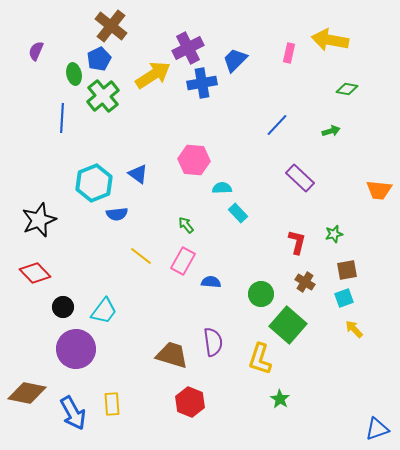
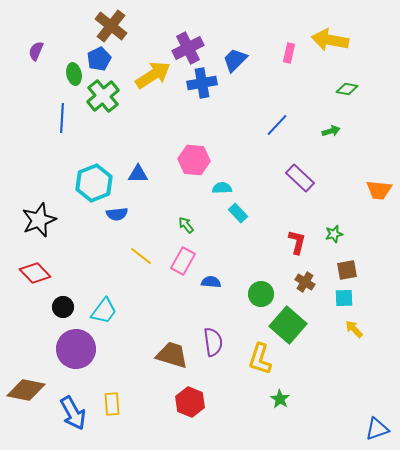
blue triangle at (138, 174): rotated 35 degrees counterclockwise
cyan square at (344, 298): rotated 18 degrees clockwise
brown diamond at (27, 393): moved 1 px left, 3 px up
